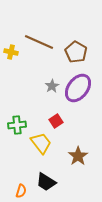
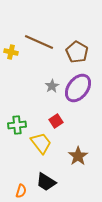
brown pentagon: moved 1 px right
